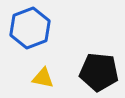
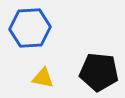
blue hexagon: rotated 18 degrees clockwise
